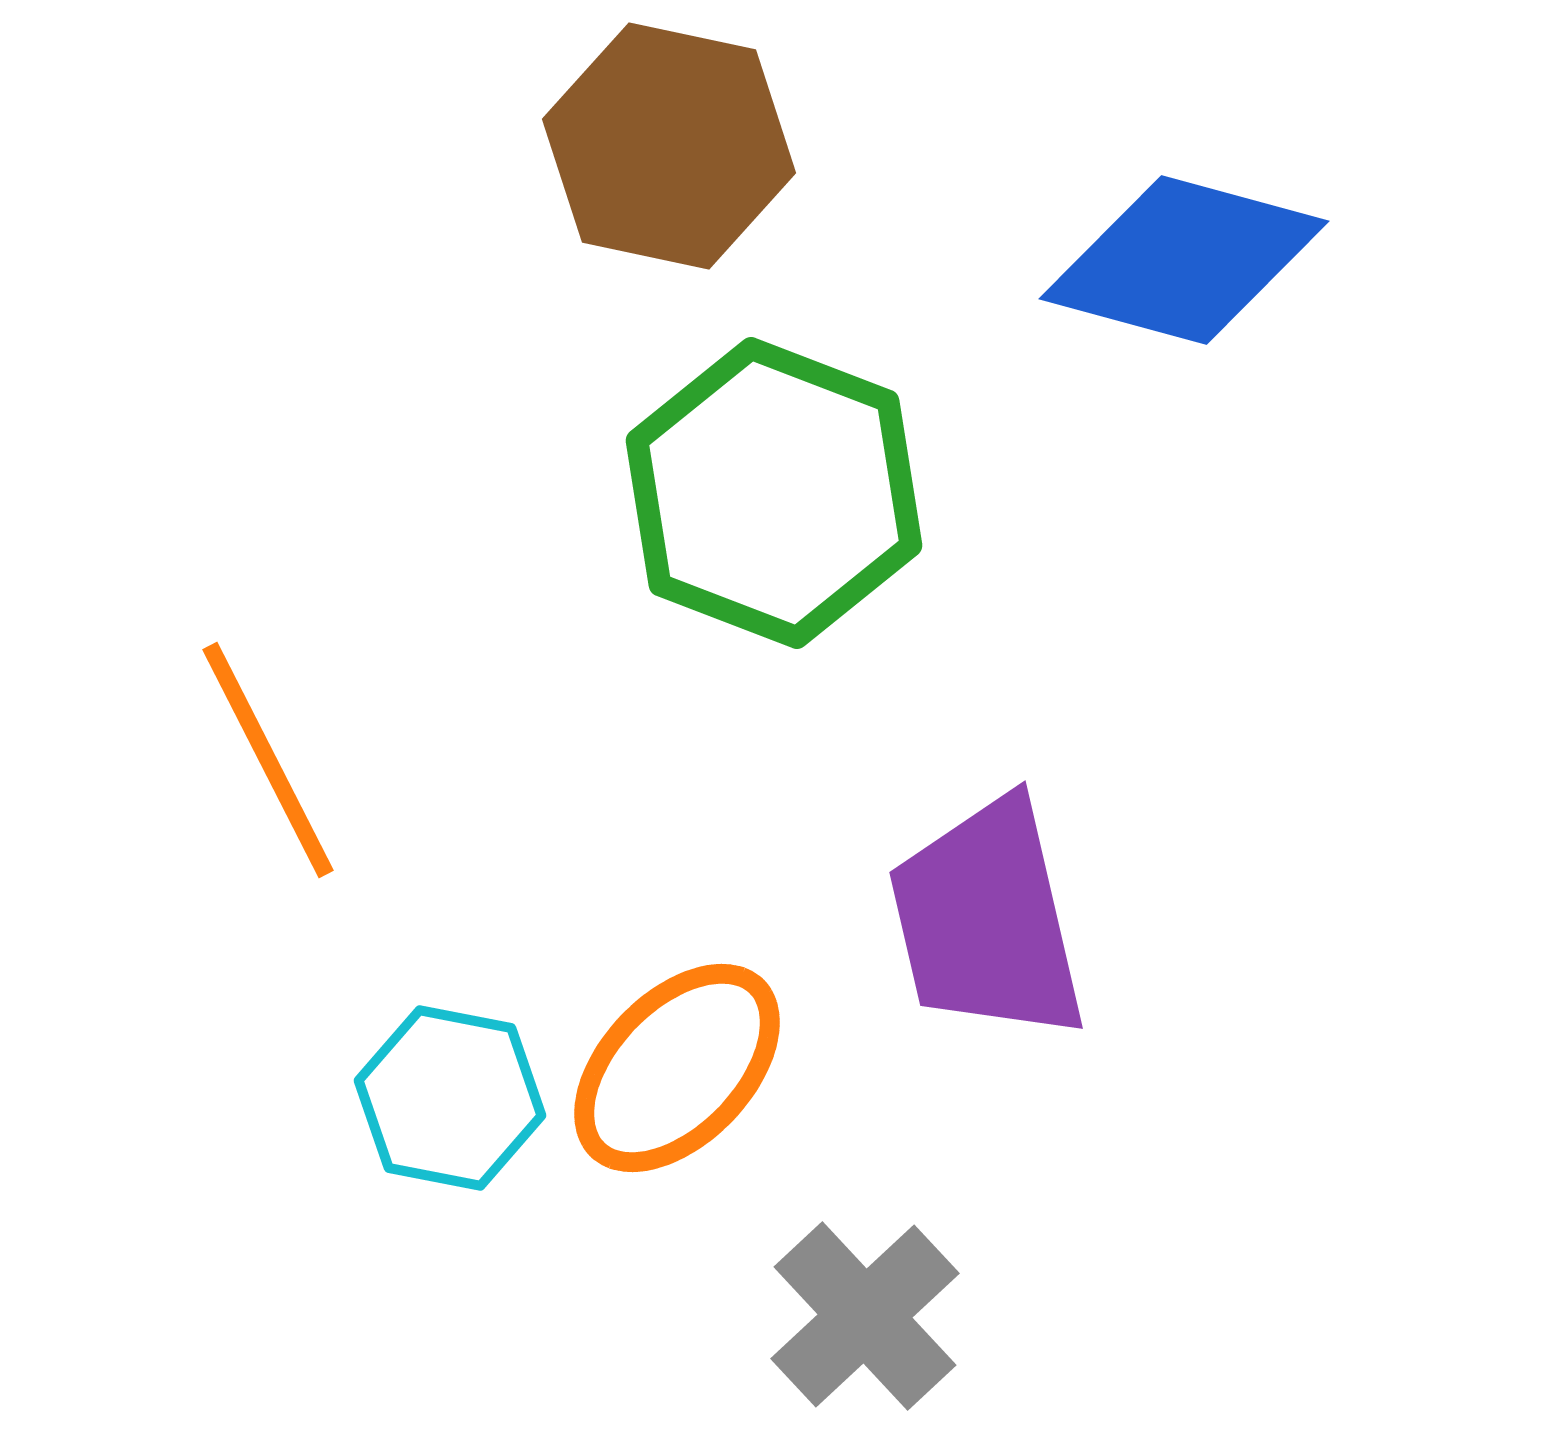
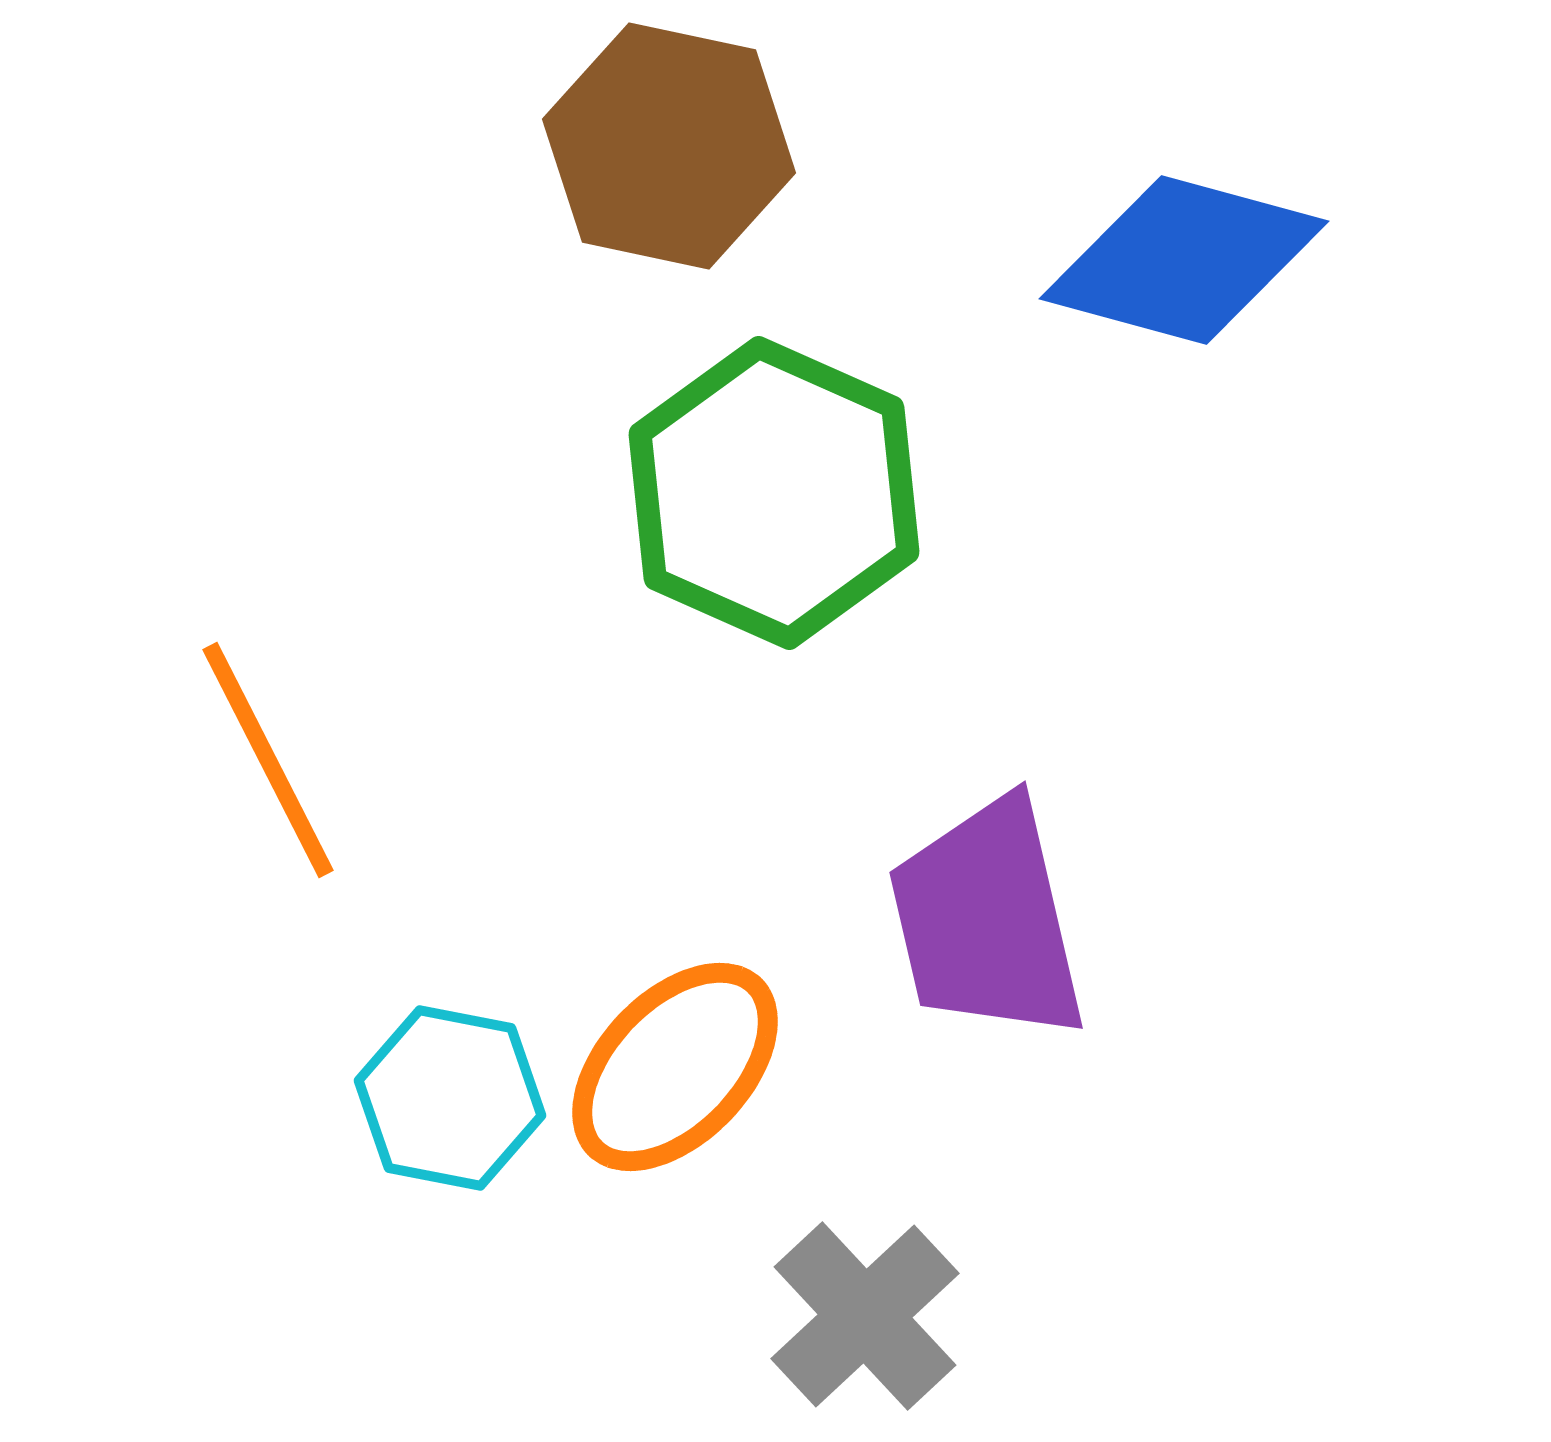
green hexagon: rotated 3 degrees clockwise
orange ellipse: moved 2 px left, 1 px up
